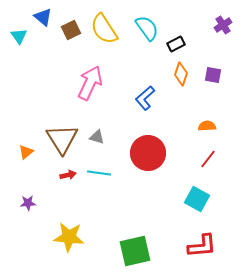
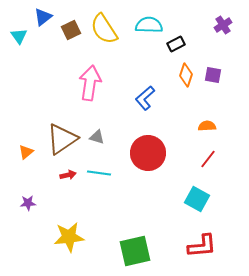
blue triangle: rotated 42 degrees clockwise
cyan semicircle: moved 2 px right, 3 px up; rotated 52 degrees counterclockwise
orange diamond: moved 5 px right, 1 px down
pink arrow: rotated 16 degrees counterclockwise
brown triangle: rotated 28 degrees clockwise
yellow star: rotated 12 degrees counterclockwise
